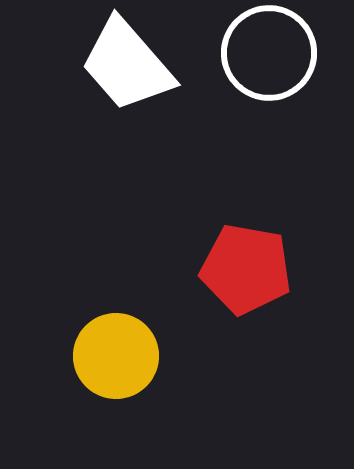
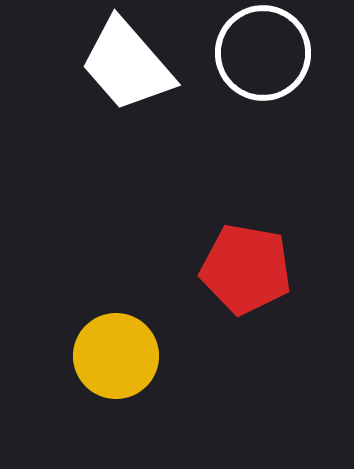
white circle: moved 6 px left
